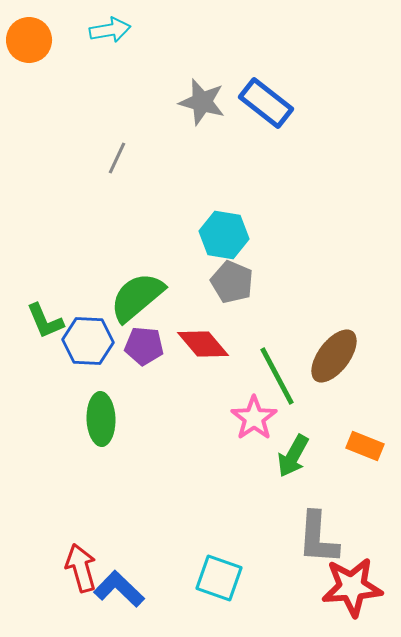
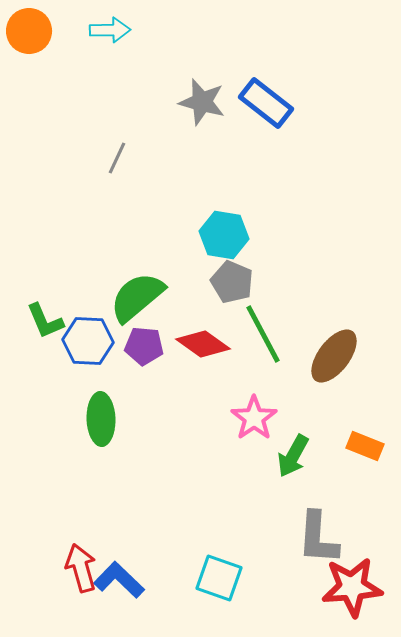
cyan arrow: rotated 9 degrees clockwise
orange circle: moved 9 px up
red diamond: rotated 14 degrees counterclockwise
green line: moved 14 px left, 42 px up
blue L-shape: moved 9 px up
